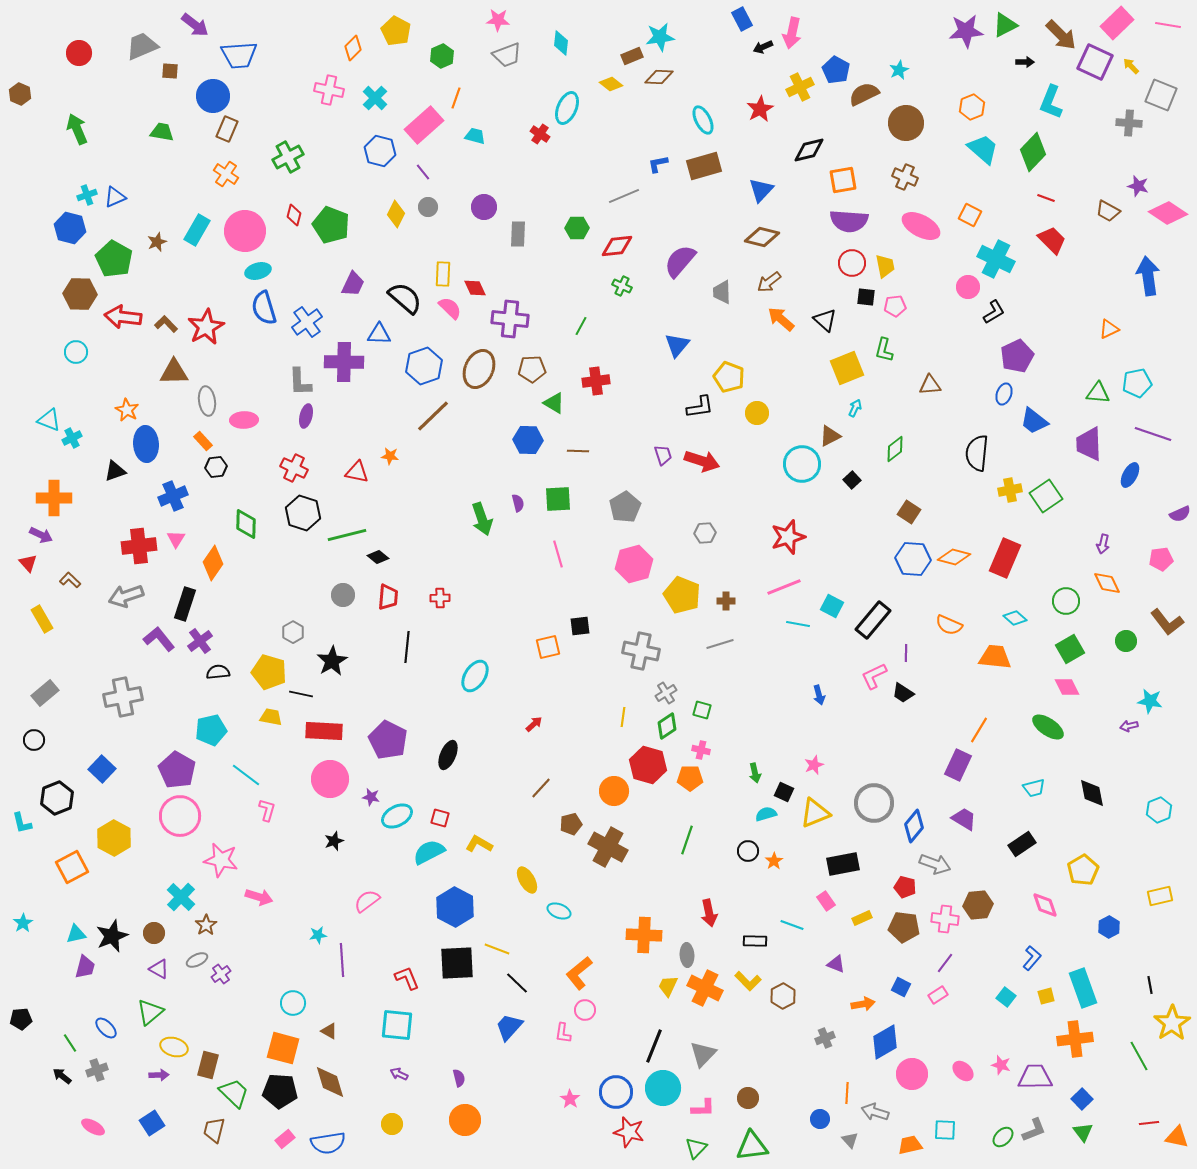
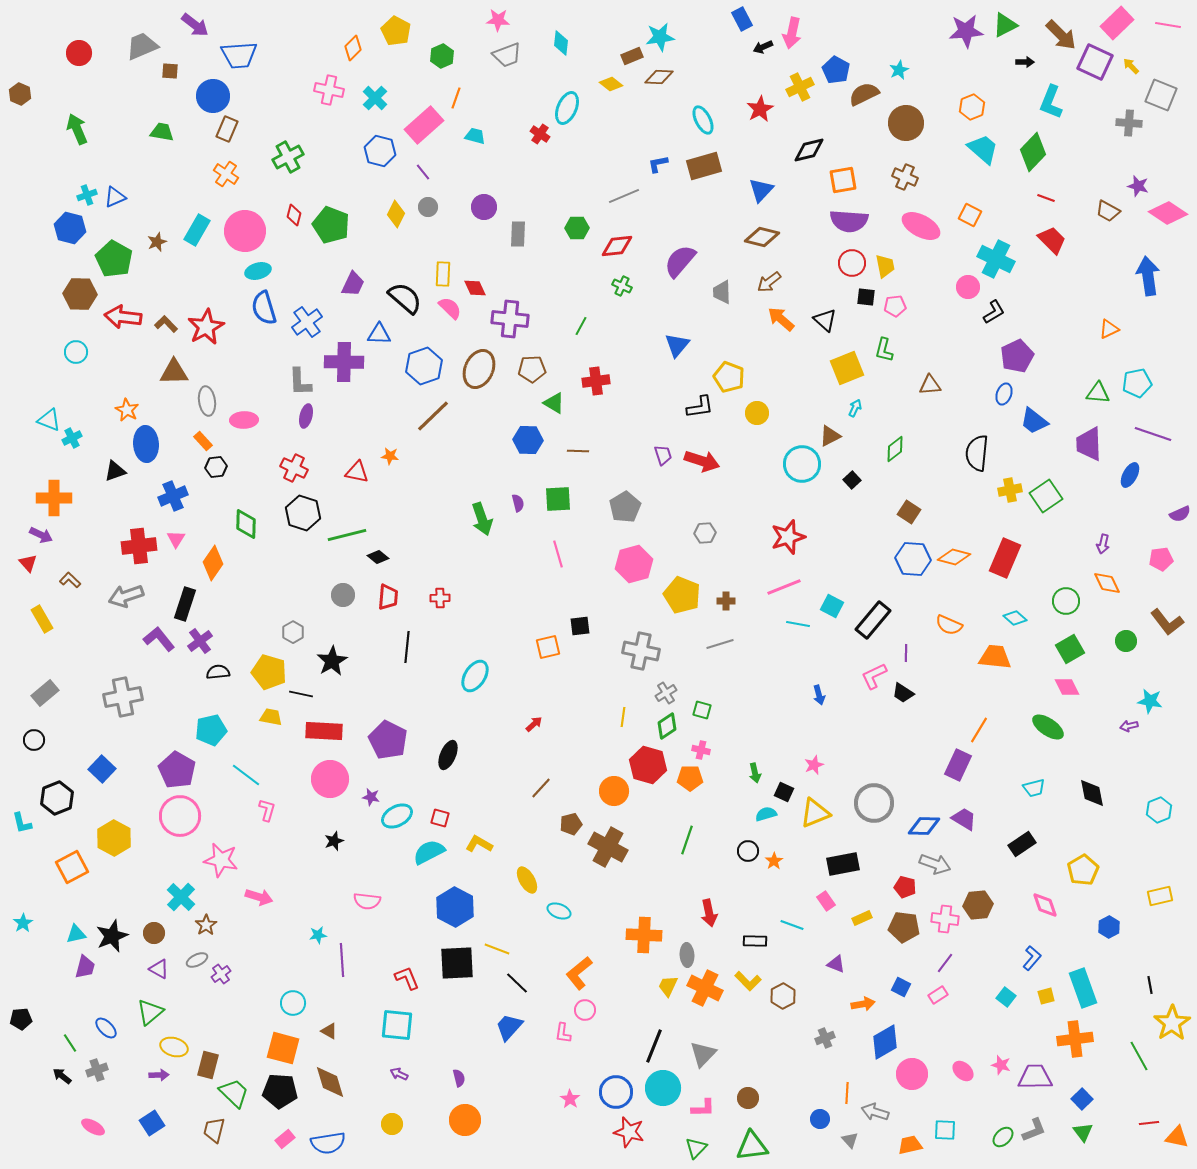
blue diamond at (914, 826): moved 10 px right; rotated 52 degrees clockwise
pink semicircle at (367, 901): rotated 136 degrees counterclockwise
